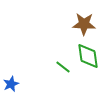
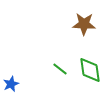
green diamond: moved 2 px right, 14 px down
green line: moved 3 px left, 2 px down
